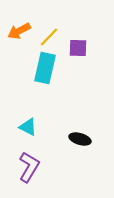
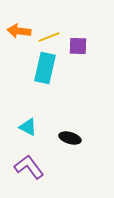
orange arrow: rotated 35 degrees clockwise
yellow line: rotated 25 degrees clockwise
purple square: moved 2 px up
black ellipse: moved 10 px left, 1 px up
purple L-shape: rotated 68 degrees counterclockwise
